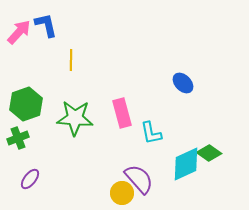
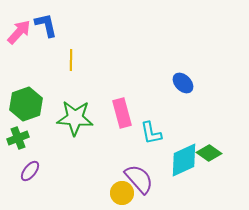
cyan diamond: moved 2 px left, 4 px up
purple ellipse: moved 8 px up
